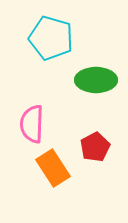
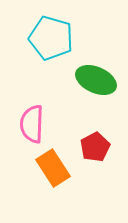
green ellipse: rotated 24 degrees clockwise
